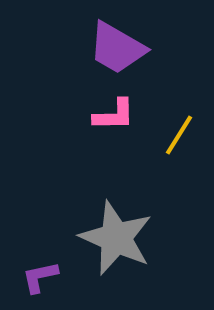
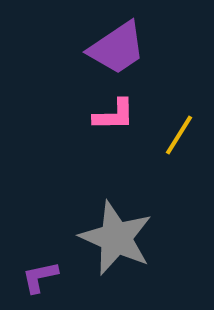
purple trapezoid: rotated 64 degrees counterclockwise
